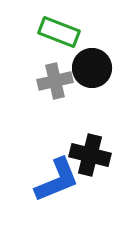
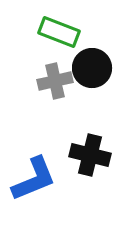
blue L-shape: moved 23 px left, 1 px up
